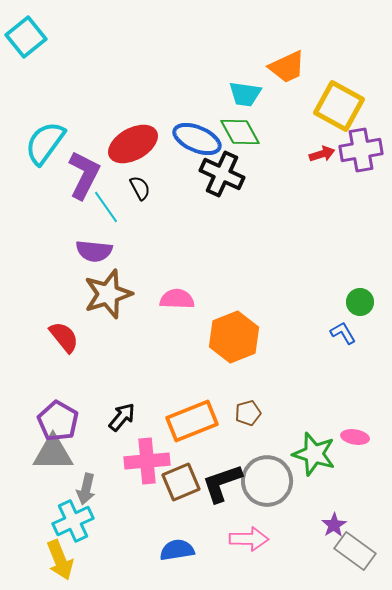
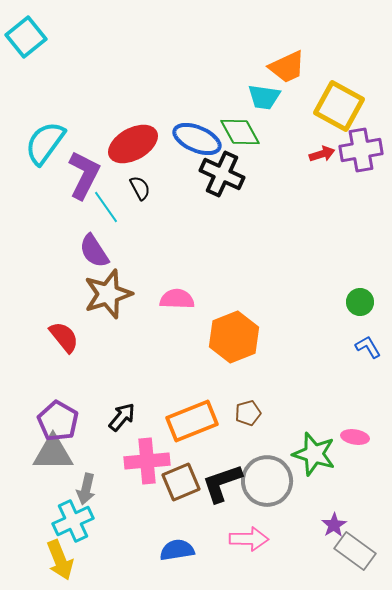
cyan trapezoid: moved 19 px right, 3 px down
purple semicircle: rotated 51 degrees clockwise
blue L-shape: moved 25 px right, 14 px down
